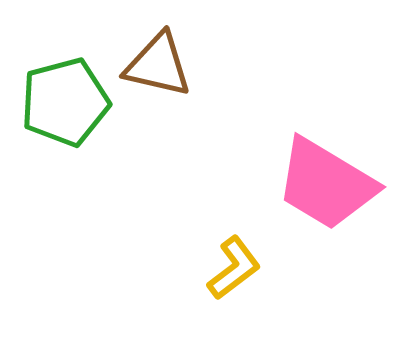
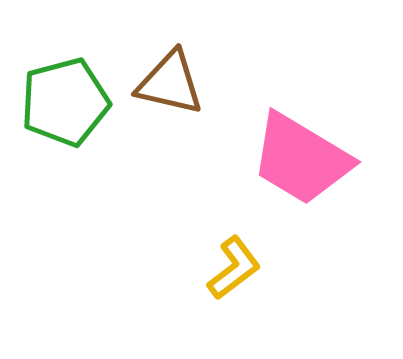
brown triangle: moved 12 px right, 18 px down
pink trapezoid: moved 25 px left, 25 px up
